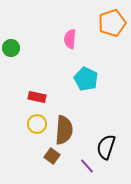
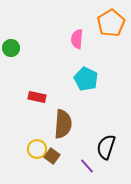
orange pentagon: moved 1 px left; rotated 12 degrees counterclockwise
pink semicircle: moved 7 px right
yellow circle: moved 25 px down
brown semicircle: moved 1 px left, 6 px up
